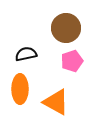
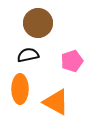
brown circle: moved 28 px left, 5 px up
black semicircle: moved 2 px right, 1 px down
